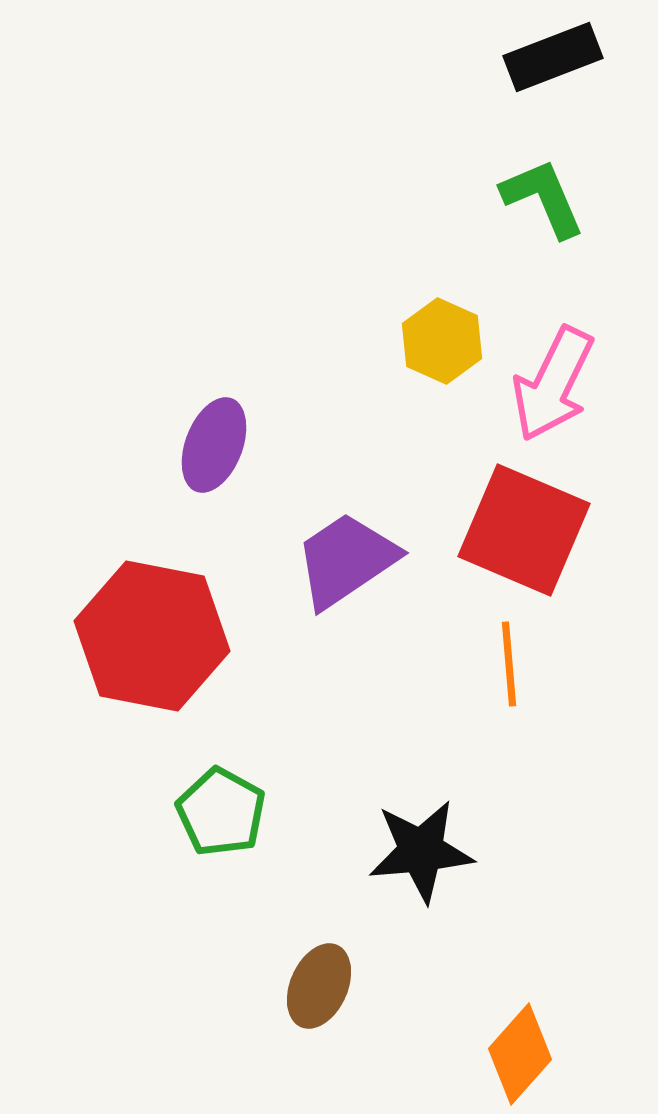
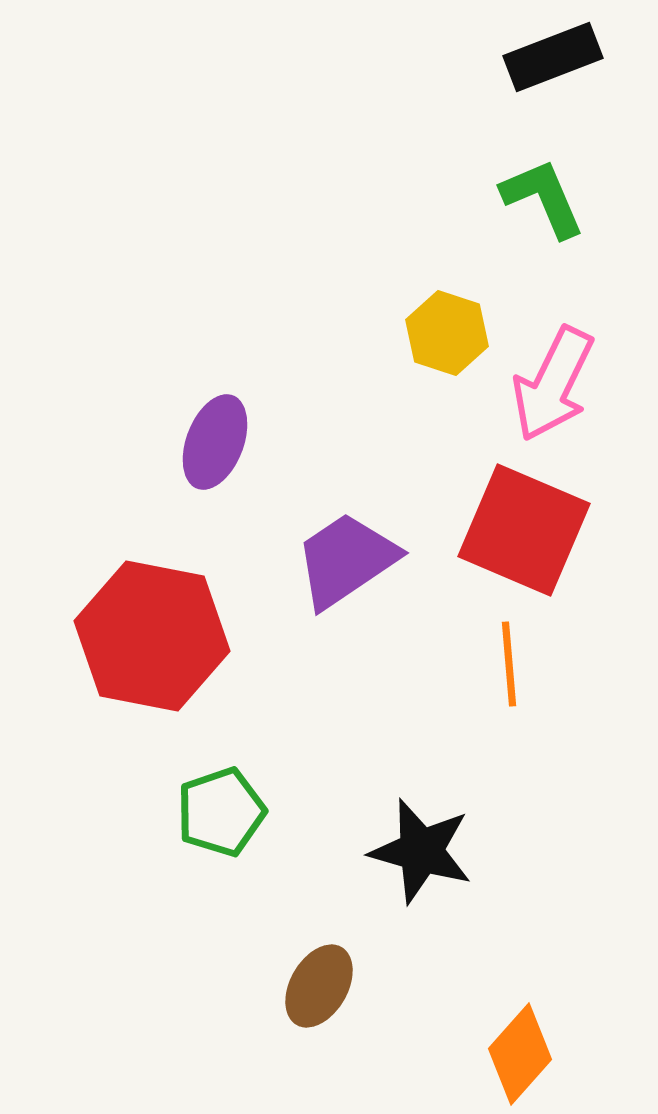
yellow hexagon: moved 5 px right, 8 px up; rotated 6 degrees counterclockwise
purple ellipse: moved 1 px right, 3 px up
green pentagon: rotated 24 degrees clockwise
black star: rotated 21 degrees clockwise
brown ellipse: rotated 6 degrees clockwise
